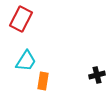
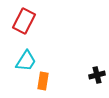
red rectangle: moved 3 px right, 2 px down
